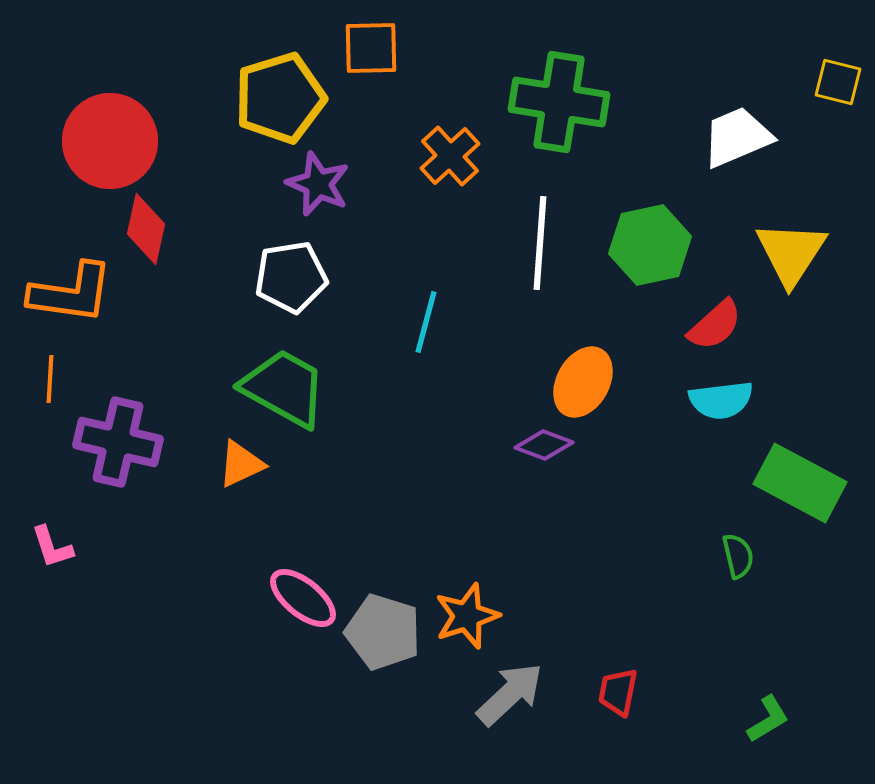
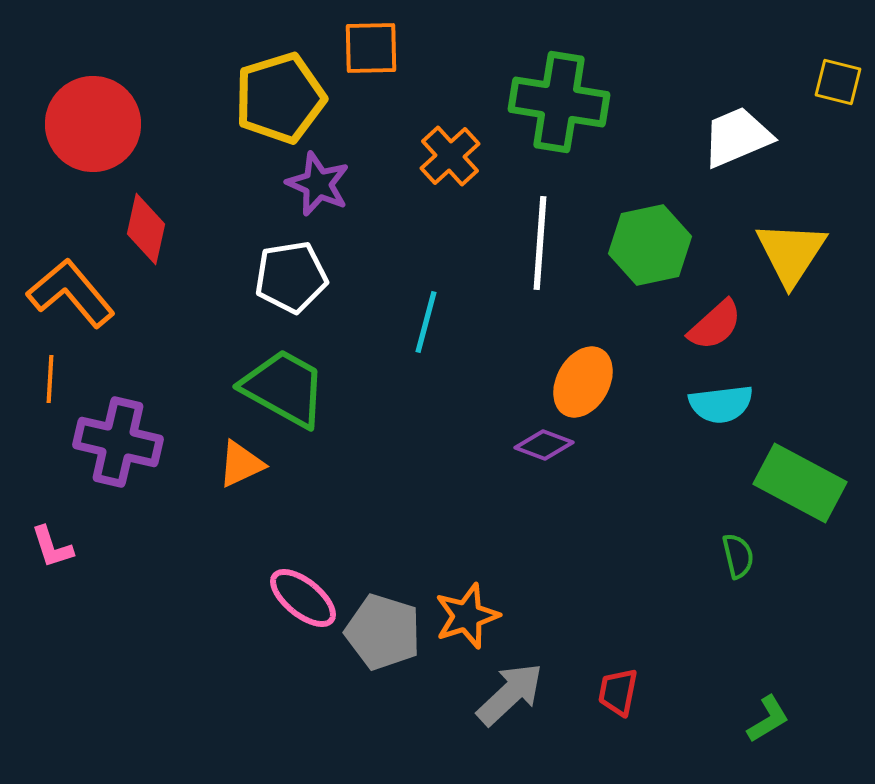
red circle: moved 17 px left, 17 px up
orange L-shape: rotated 138 degrees counterclockwise
cyan semicircle: moved 4 px down
